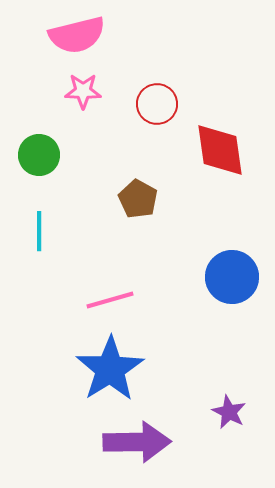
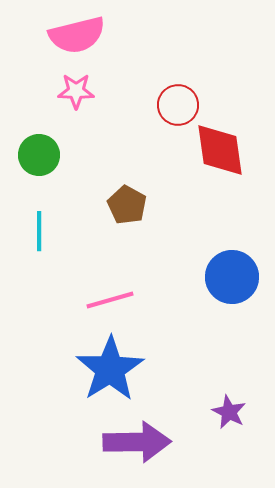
pink star: moved 7 px left
red circle: moved 21 px right, 1 px down
brown pentagon: moved 11 px left, 6 px down
